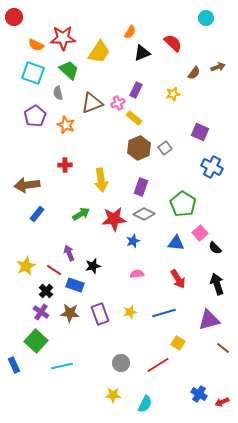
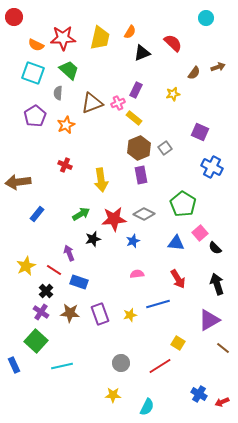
yellow trapezoid at (99, 52): moved 1 px right, 14 px up; rotated 20 degrees counterclockwise
gray semicircle at (58, 93): rotated 16 degrees clockwise
orange star at (66, 125): rotated 24 degrees clockwise
red cross at (65, 165): rotated 24 degrees clockwise
brown arrow at (27, 185): moved 9 px left, 3 px up
purple rectangle at (141, 187): moved 12 px up; rotated 30 degrees counterclockwise
black star at (93, 266): moved 27 px up
blue rectangle at (75, 285): moved 4 px right, 3 px up
yellow star at (130, 312): moved 3 px down
blue line at (164, 313): moved 6 px left, 9 px up
purple triangle at (209, 320): rotated 15 degrees counterclockwise
red line at (158, 365): moved 2 px right, 1 px down
cyan semicircle at (145, 404): moved 2 px right, 3 px down
